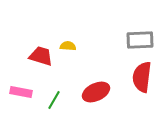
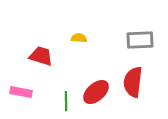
yellow semicircle: moved 11 px right, 8 px up
red semicircle: moved 9 px left, 5 px down
red ellipse: rotated 16 degrees counterclockwise
green line: moved 12 px right, 1 px down; rotated 30 degrees counterclockwise
